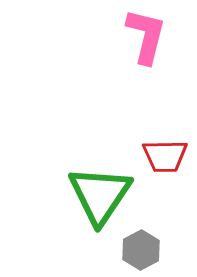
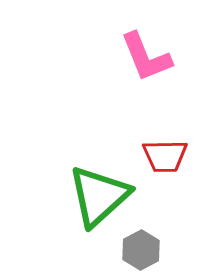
pink L-shape: moved 21 px down; rotated 144 degrees clockwise
green triangle: moved 1 px left, 1 px down; rotated 14 degrees clockwise
